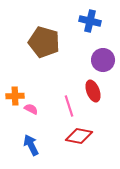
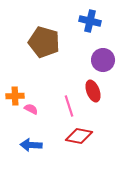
blue arrow: rotated 60 degrees counterclockwise
